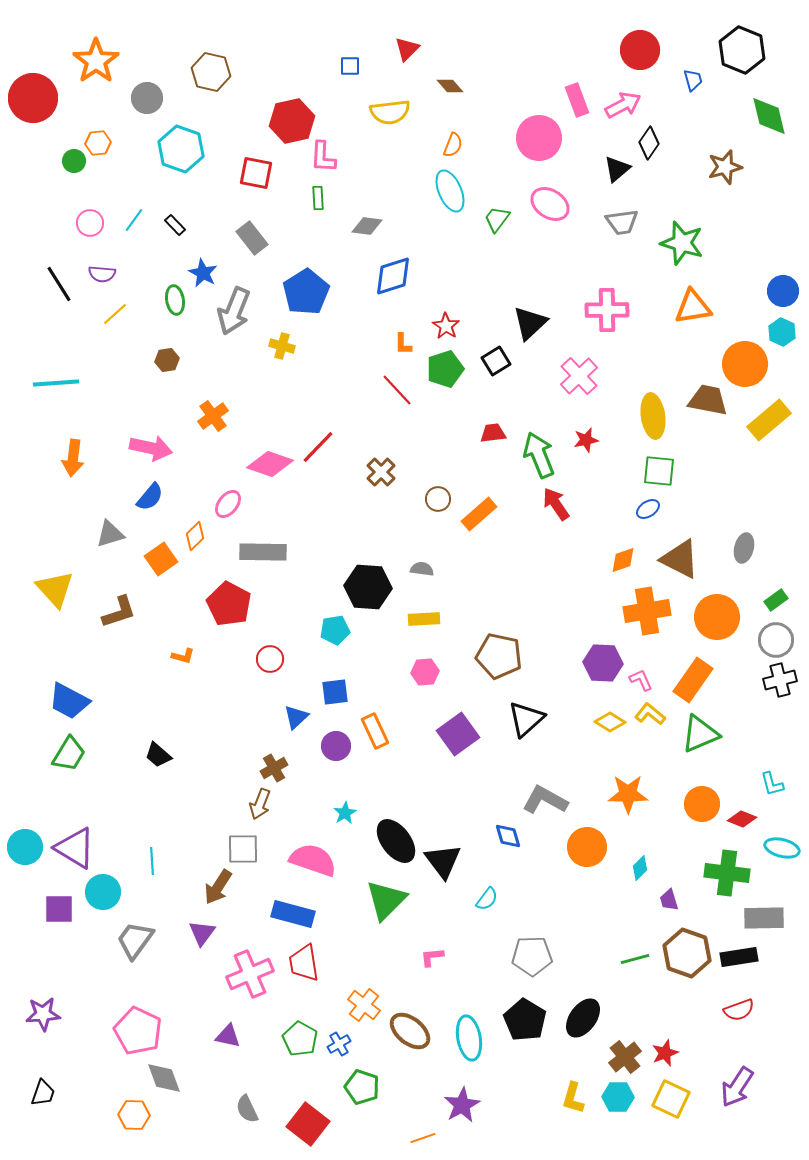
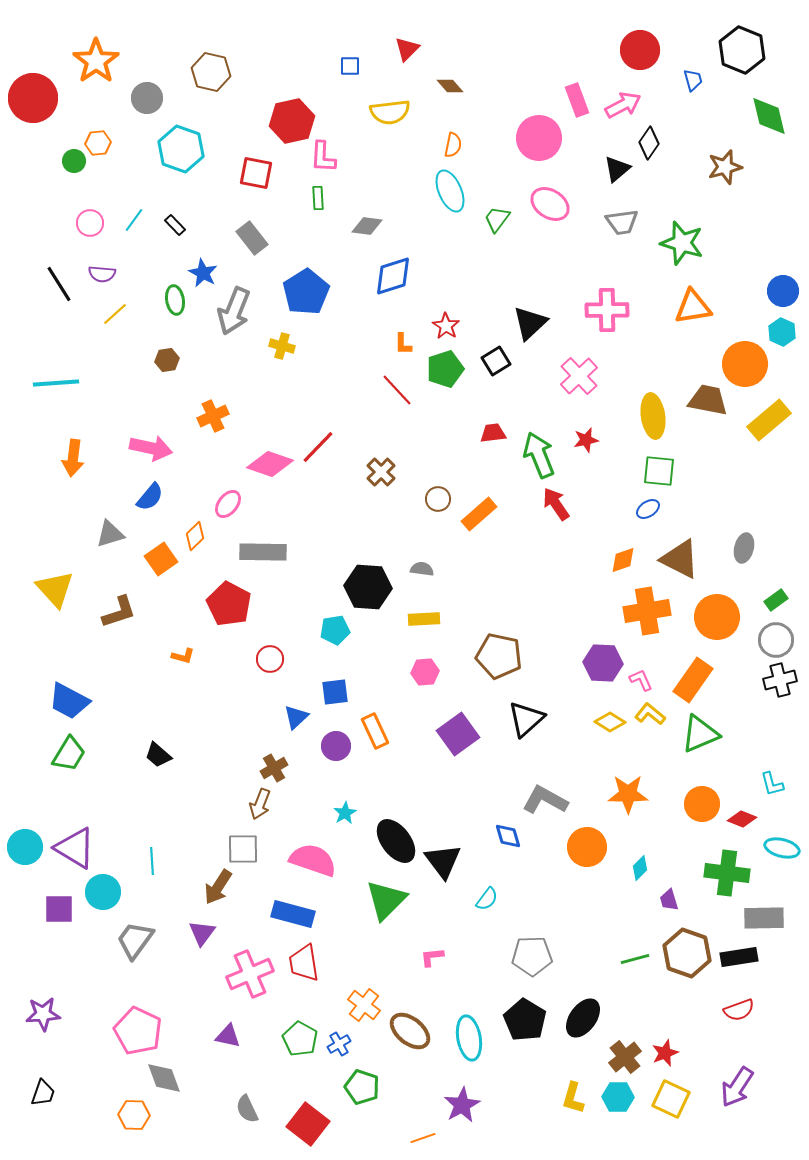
orange semicircle at (453, 145): rotated 10 degrees counterclockwise
orange cross at (213, 416): rotated 12 degrees clockwise
